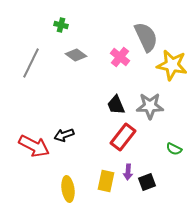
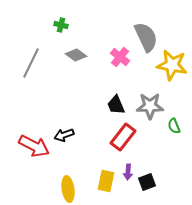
green semicircle: moved 23 px up; rotated 42 degrees clockwise
